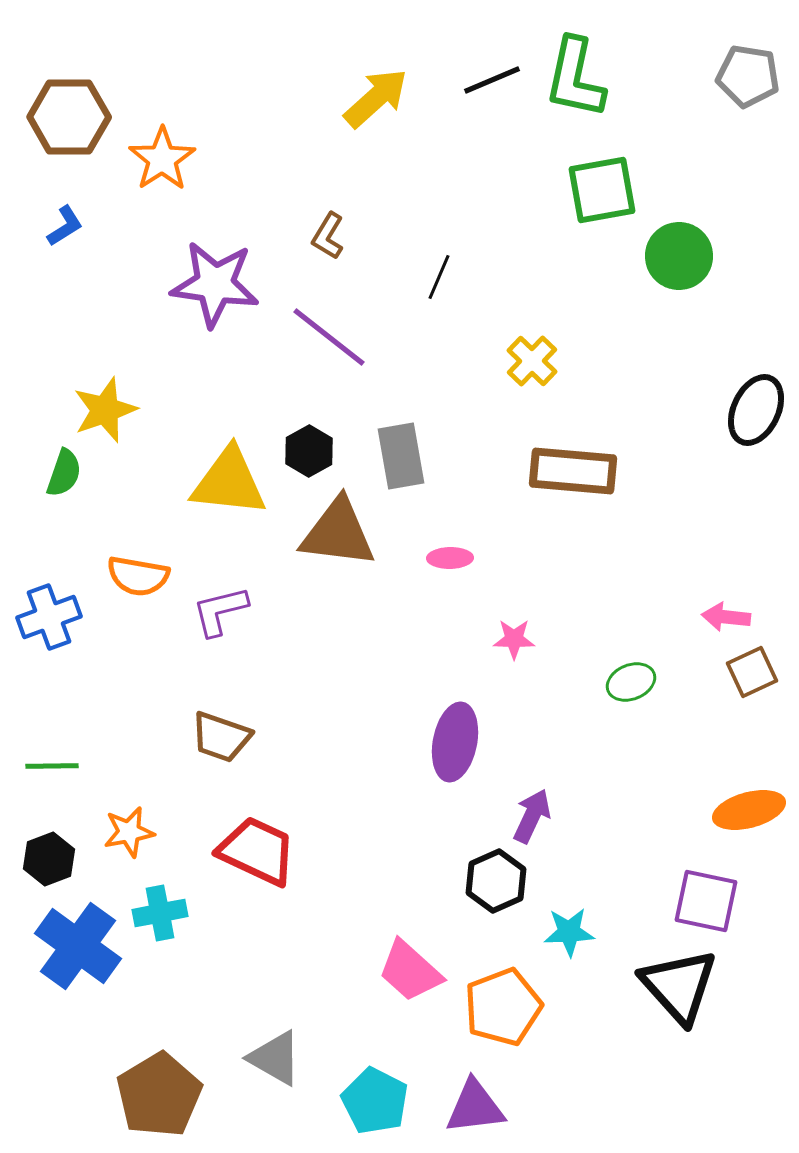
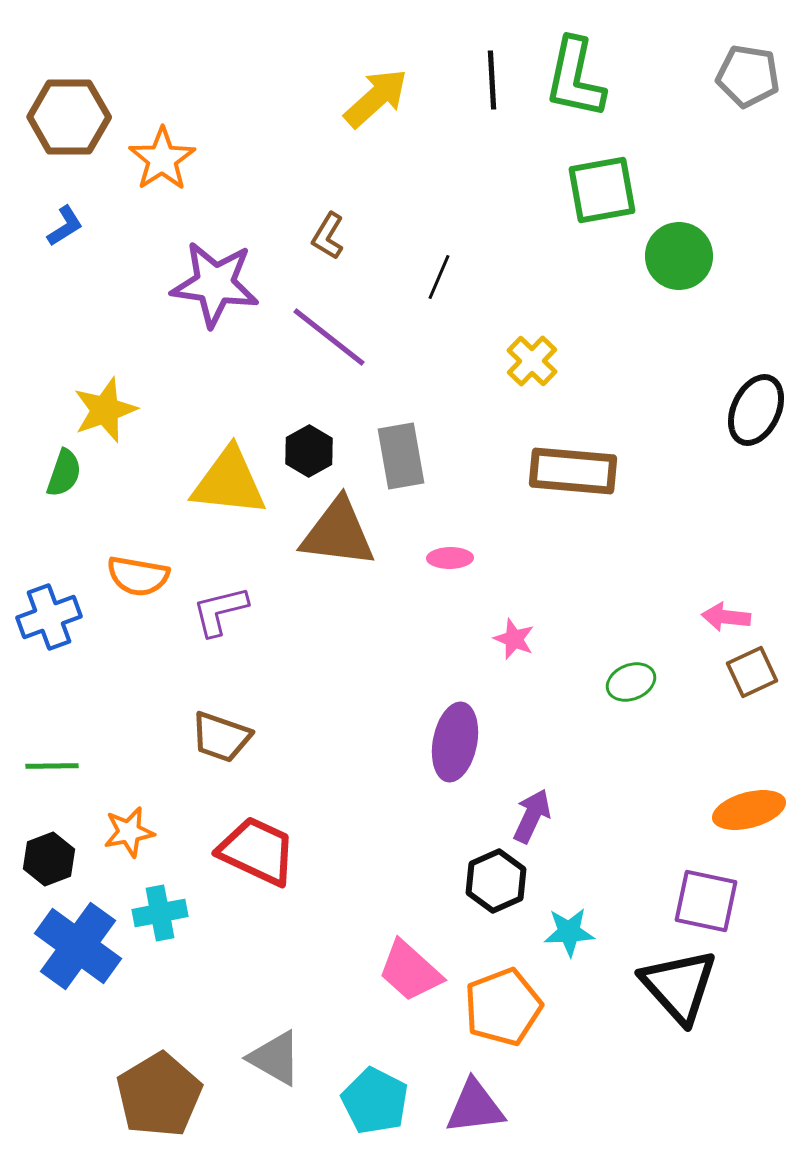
black line at (492, 80): rotated 70 degrees counterclockwise
pink star at (514, 639): rotated 21 degrees clockwise
